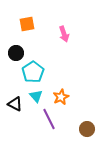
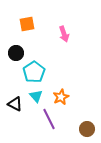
cyan pentagon: moved 1 px right
